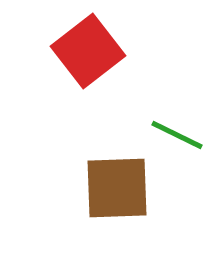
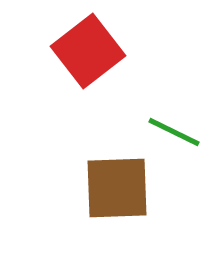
green line: moved 3 px left, 3 px up
